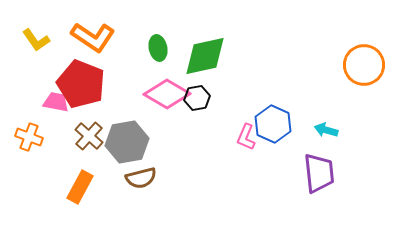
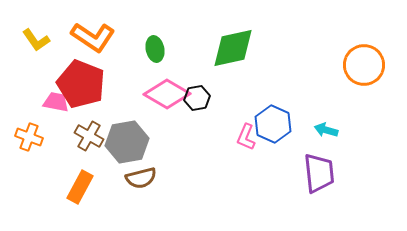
green ellipse: moved 3 px left, 1 px down
green diamond: moved 28 px right, 8 px up
brown cross: rotated 12 degrees counterclockwise
